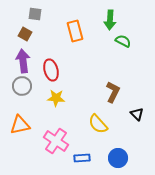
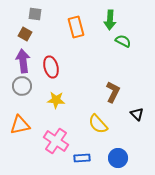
orange rectangle: moved 1 px right, 4 px up
red ellipse: moved 3 px up
yellow star: moved 2 px down
